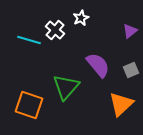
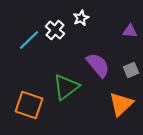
purple triangle: rotated 42 degrees clockwise
cyan line: rotated 60 degrees counterclockwise
green triangle: rotated 12 degrees clockwise
